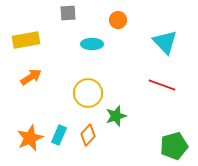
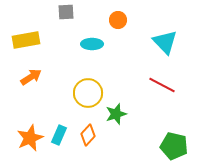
gray square: moved 2 px left, 1 px up
red line: rotated 8 degrees clockwise
green star: moved 2 px up
green pentagon: rotated 28 degrees clockwise
